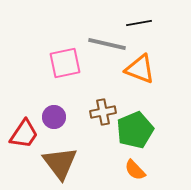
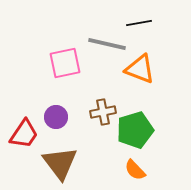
purple circle: moved 2 px right
green pentagon: rotated 6 degrees clockwise
